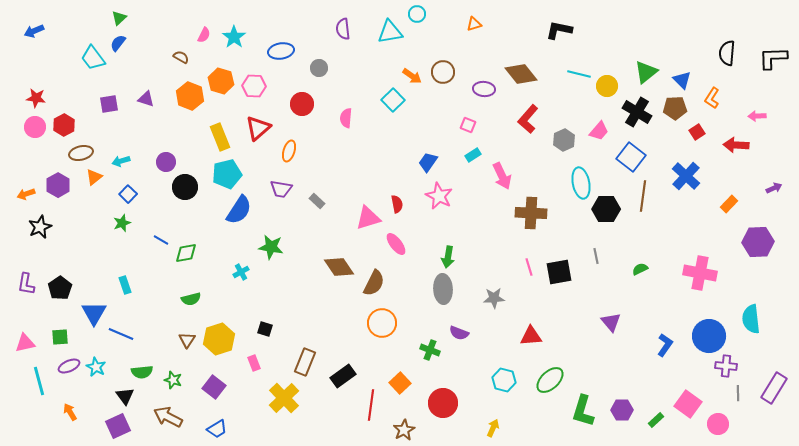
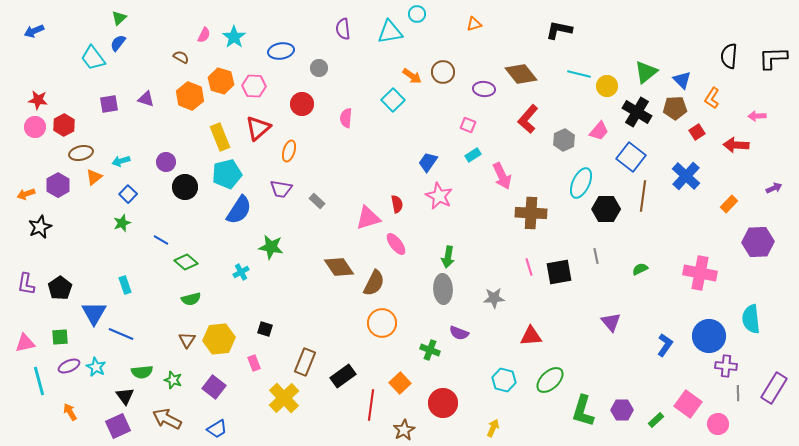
black semicircle at (727, 53): moved 2 px right, 3 px down
red star at (36, 98): moved 2 px right, 2 px down
cyan ellipse at (581, 183): rotated 36 degrees clockwise
green diamond at (186, 253): moved 9 px down; rotated 50 degrees clockwise
yellow hexagon at (219, 339): rotated 12 degrees clockwise
brown arrow at (168, 417): moved 1 px left, 2 px down
